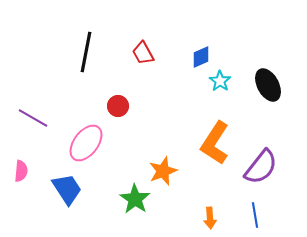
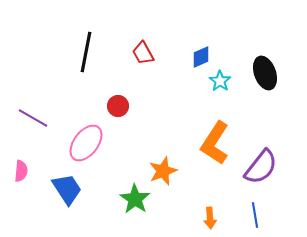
black ellipse: moved 3 px left, 12 px up; rotated 8 degrees clockwise
